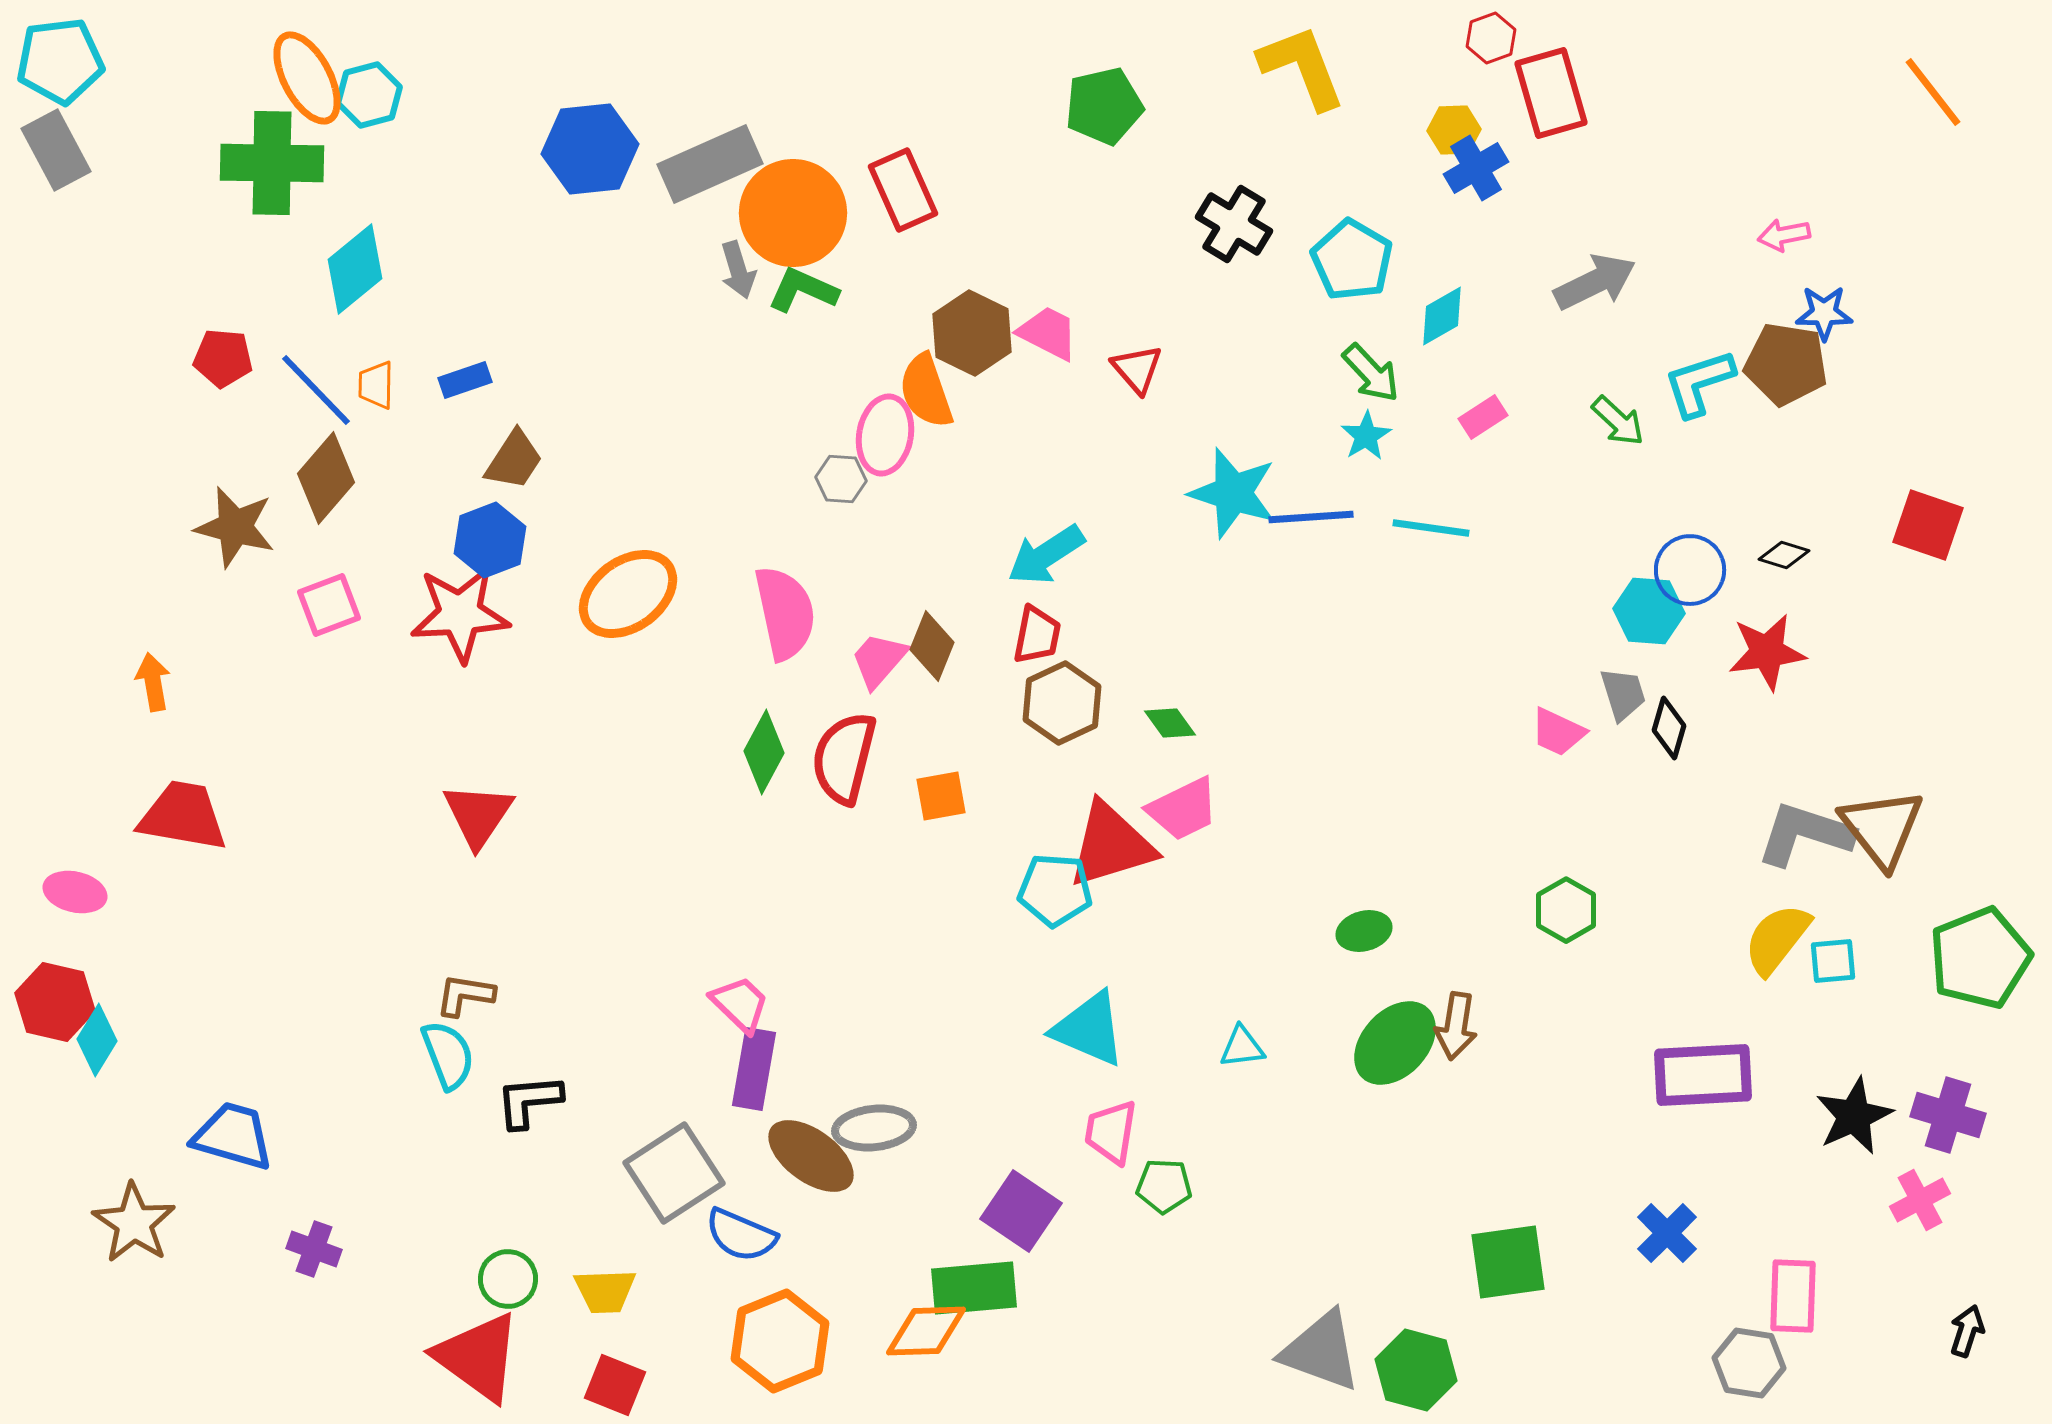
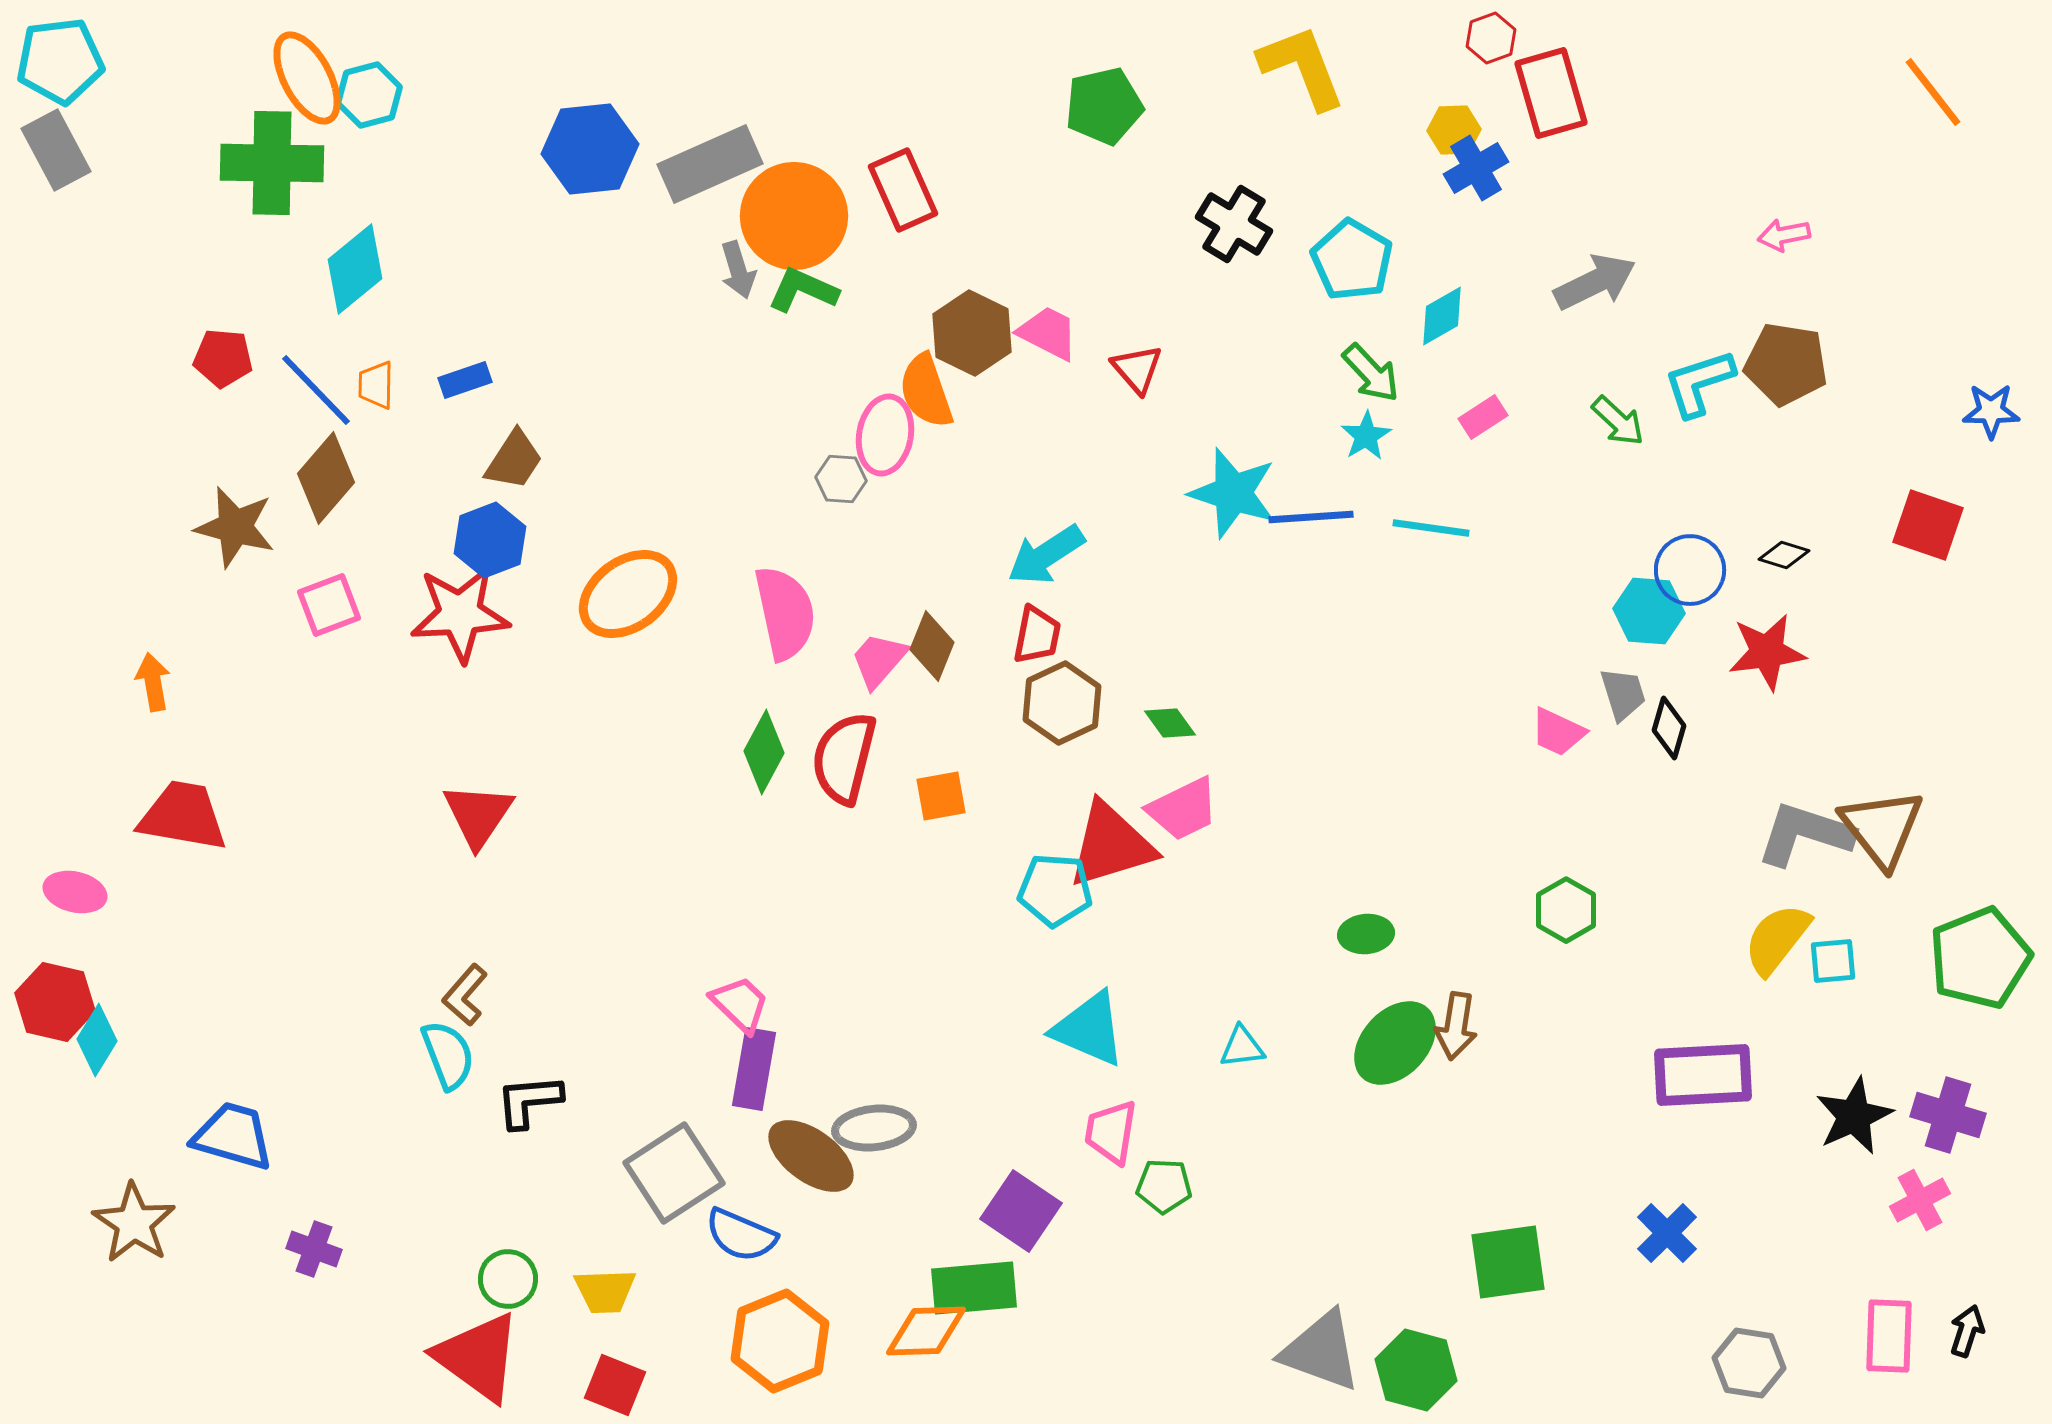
orange circle at (793, 213): moved 1 px right, 3 px down
blue star at (1824, 313): moved 167 px right, 98 px down
green ellipse at (1364, 931): moved 2 px right, 3 px down; rotated 10 degrees clockwise
brown L-shape at (465, 995): rotated 58 degrees counterclockwise
pink rectangle at (1793, 1296): moved 96 px right, 40 px down
